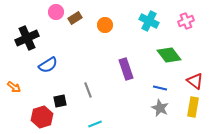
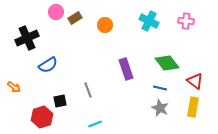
pink cross: rotated 28 degrees clockwise
green diamond: moved 2 px left, 8 px down
